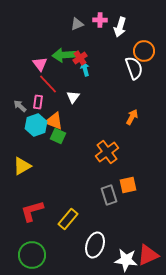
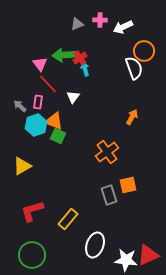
white arrow: moved 3 px right; rotated 48 degrees clockwise
